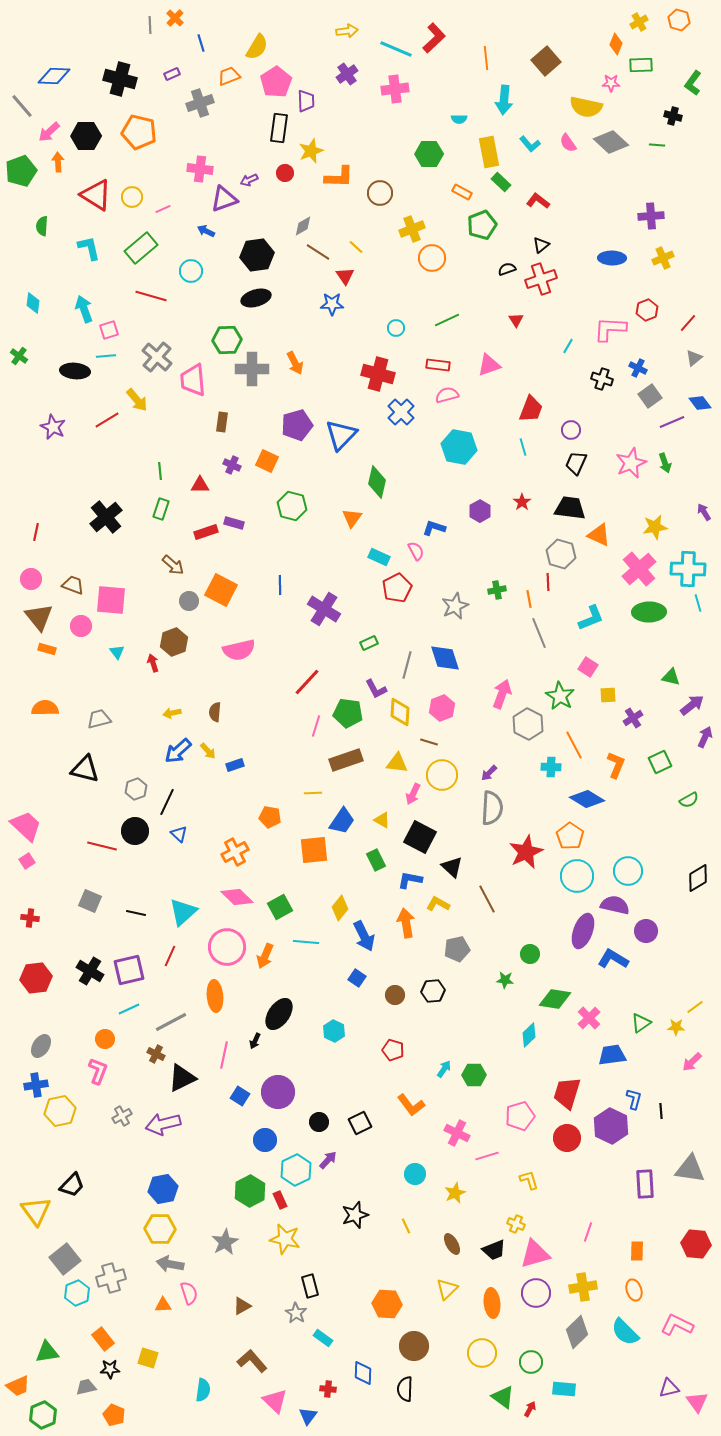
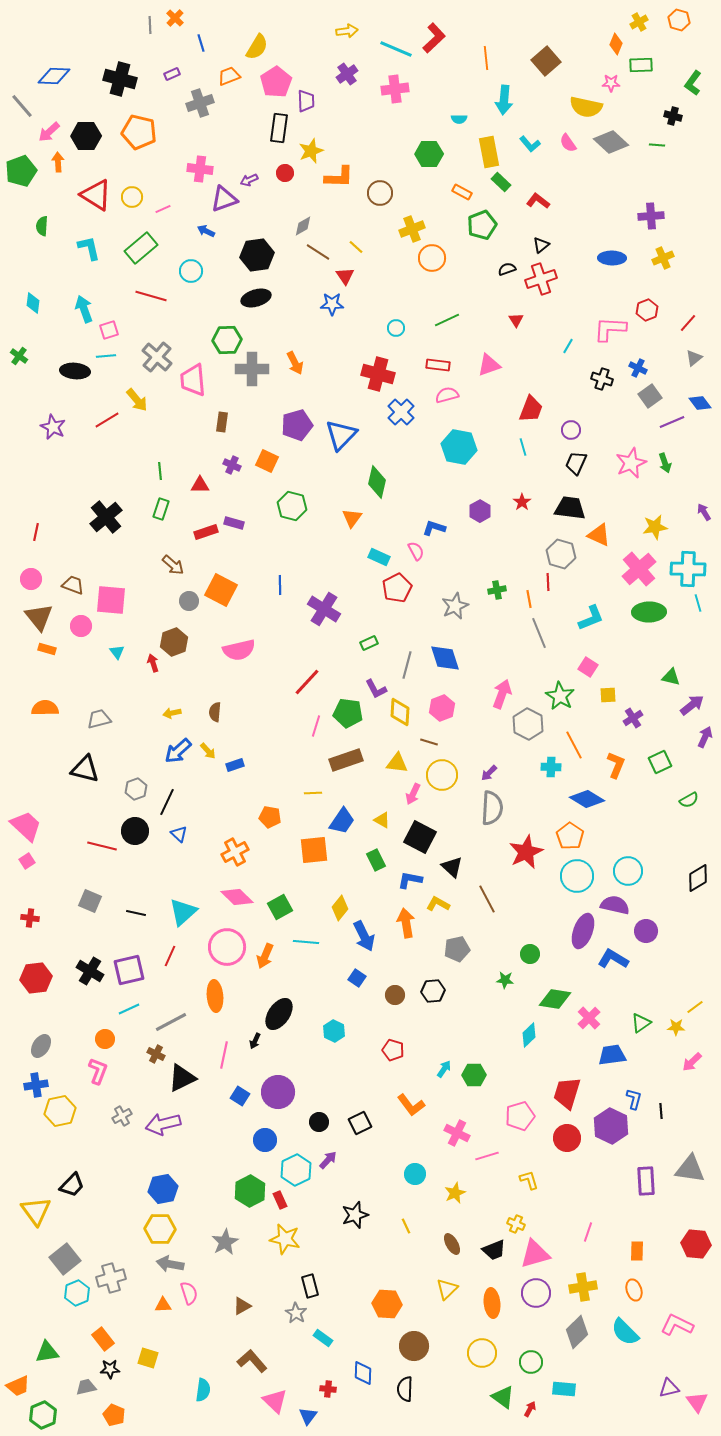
purple rectangle at (645, 1184): moved 1 px right, 3 px up
